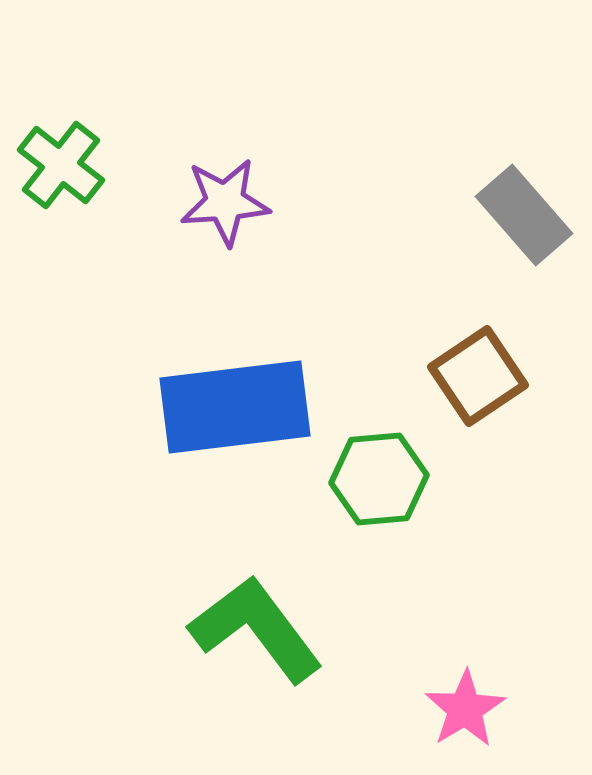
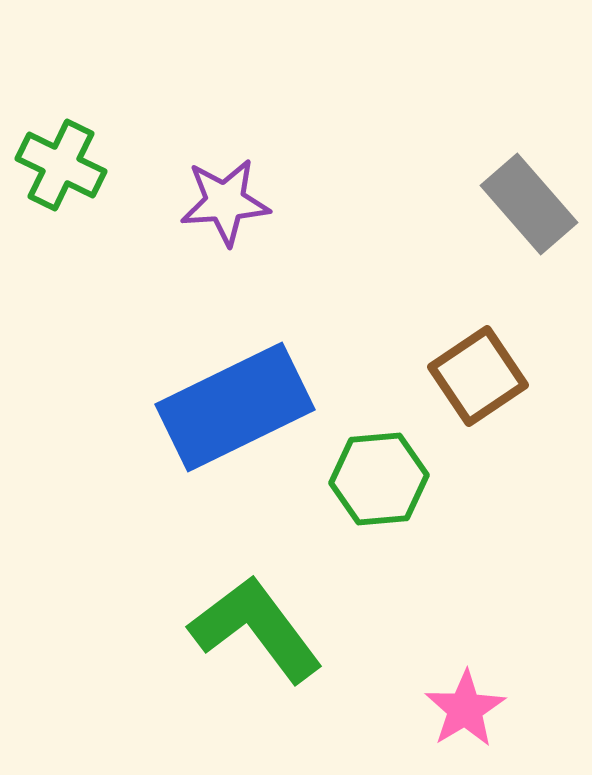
green cross: rotated 12 degrees counterclockwise
gray rectangle: moved 5 px right, 11 px up
blue rectangle: rotated 19 degrees counterclockwise
